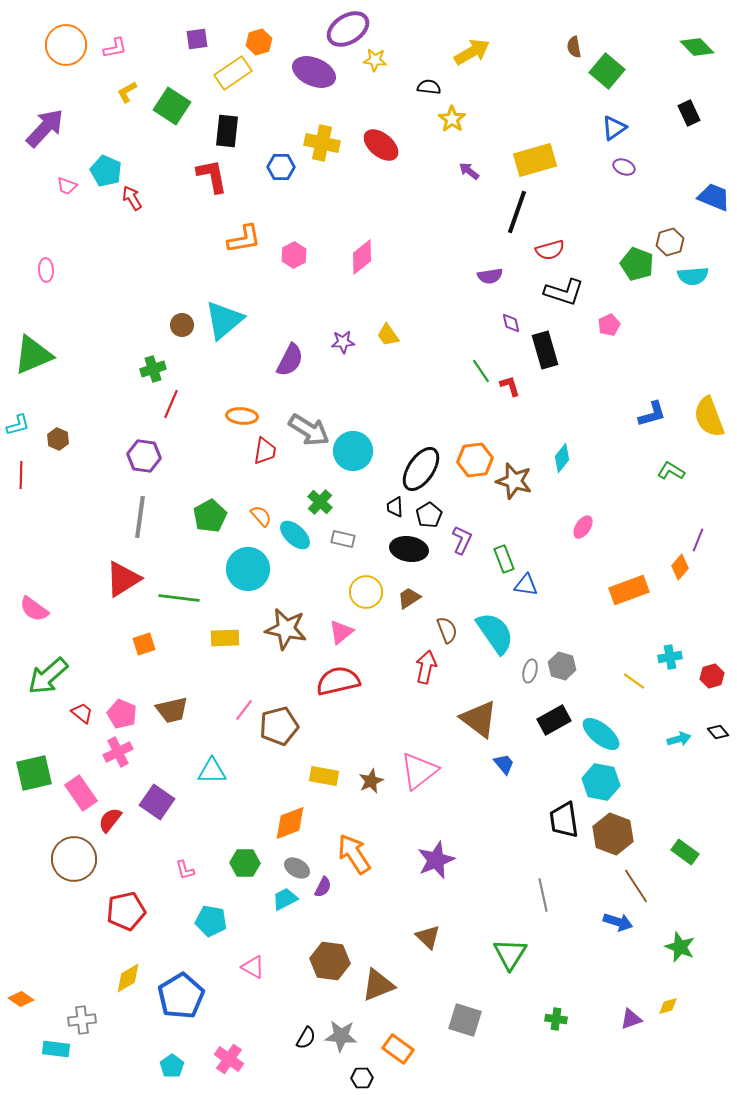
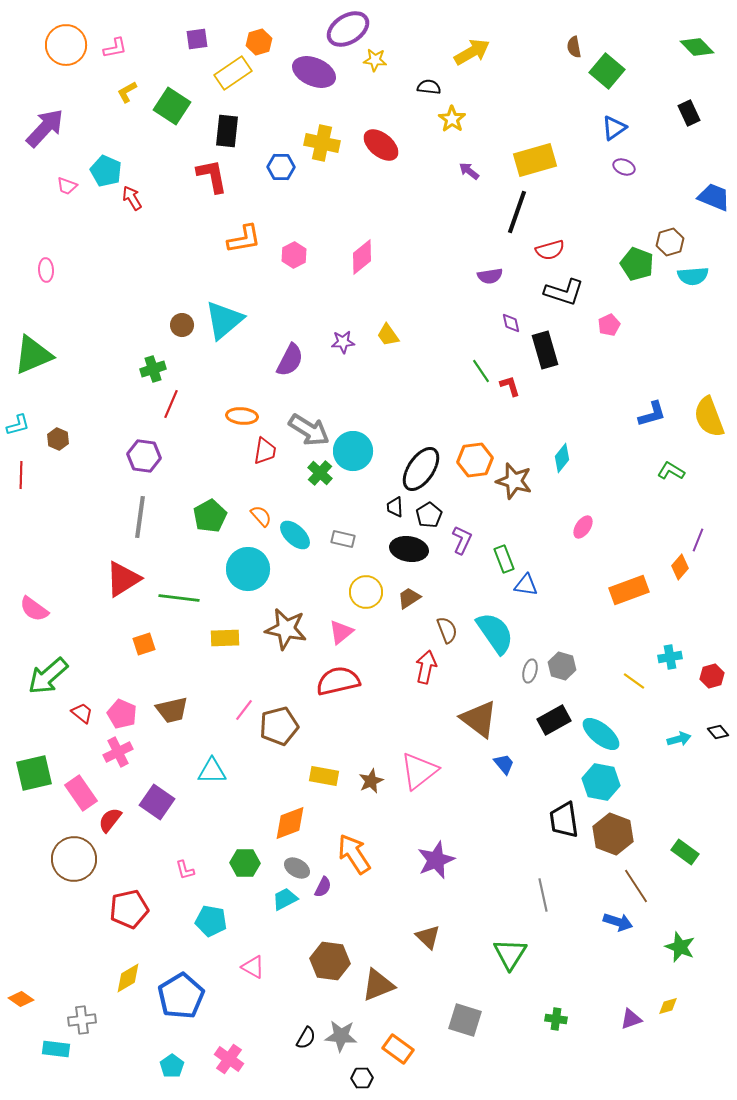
green cross at (320, 502): moved 29 px up
red pentagon at (126, 911): moved 3 px right, 2 px up
